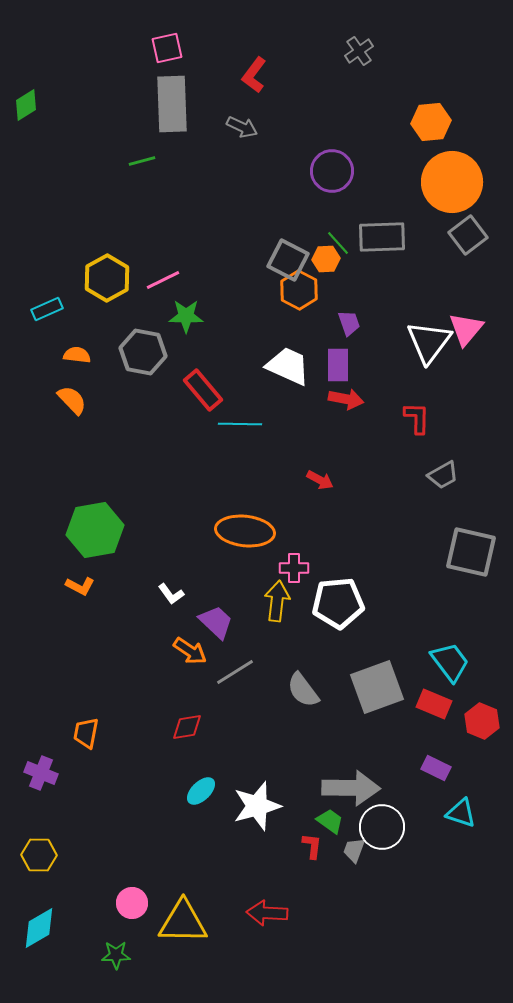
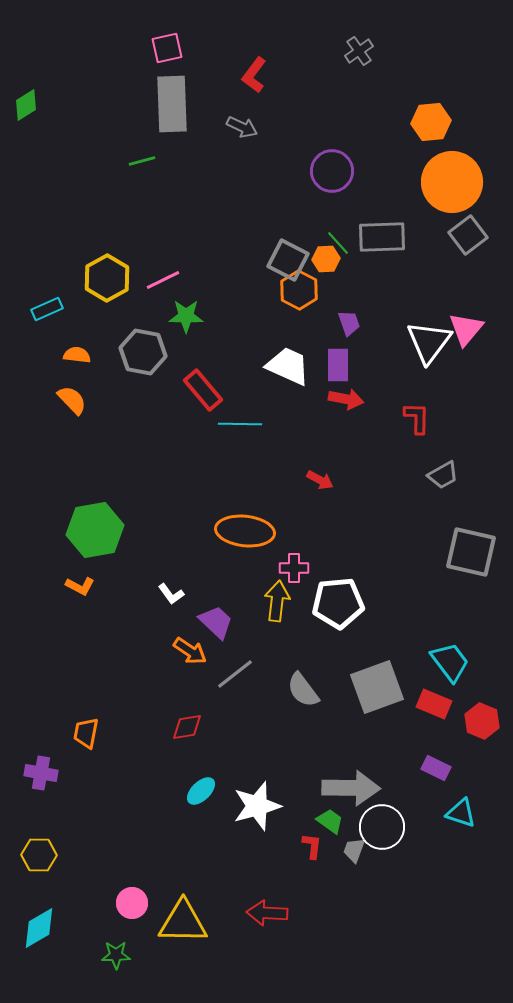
gray line at (235, 672): moved 2 px down; rotated 6 degrees counterclockwise
purple cross at (41, 773): rotated 12 degrees counterclockwise
